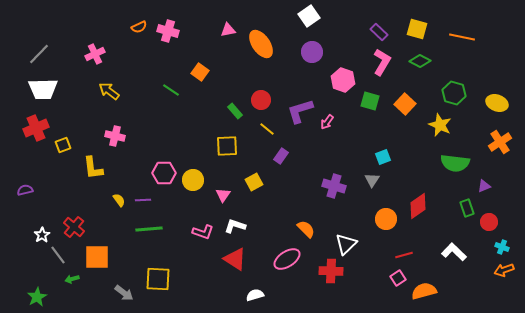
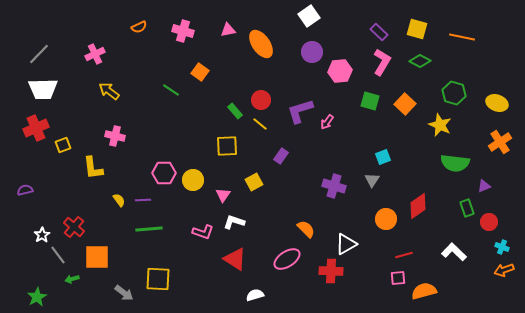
pink cross at (168, 31): moved 15 px right
pink hexagon at (343, 80): moved 3 px left, 9 px up; rotated 25 degrees counterclockwise
yellow line at (267, 129): moved 7 px left, 5 px up
white L-shape at (235, 226): moved 1 px left, 4 px up
white triangle at (346, 244): rotated 15 degrees clockwise
pink square at (398, 278): rotated 28 degrees clockwise
